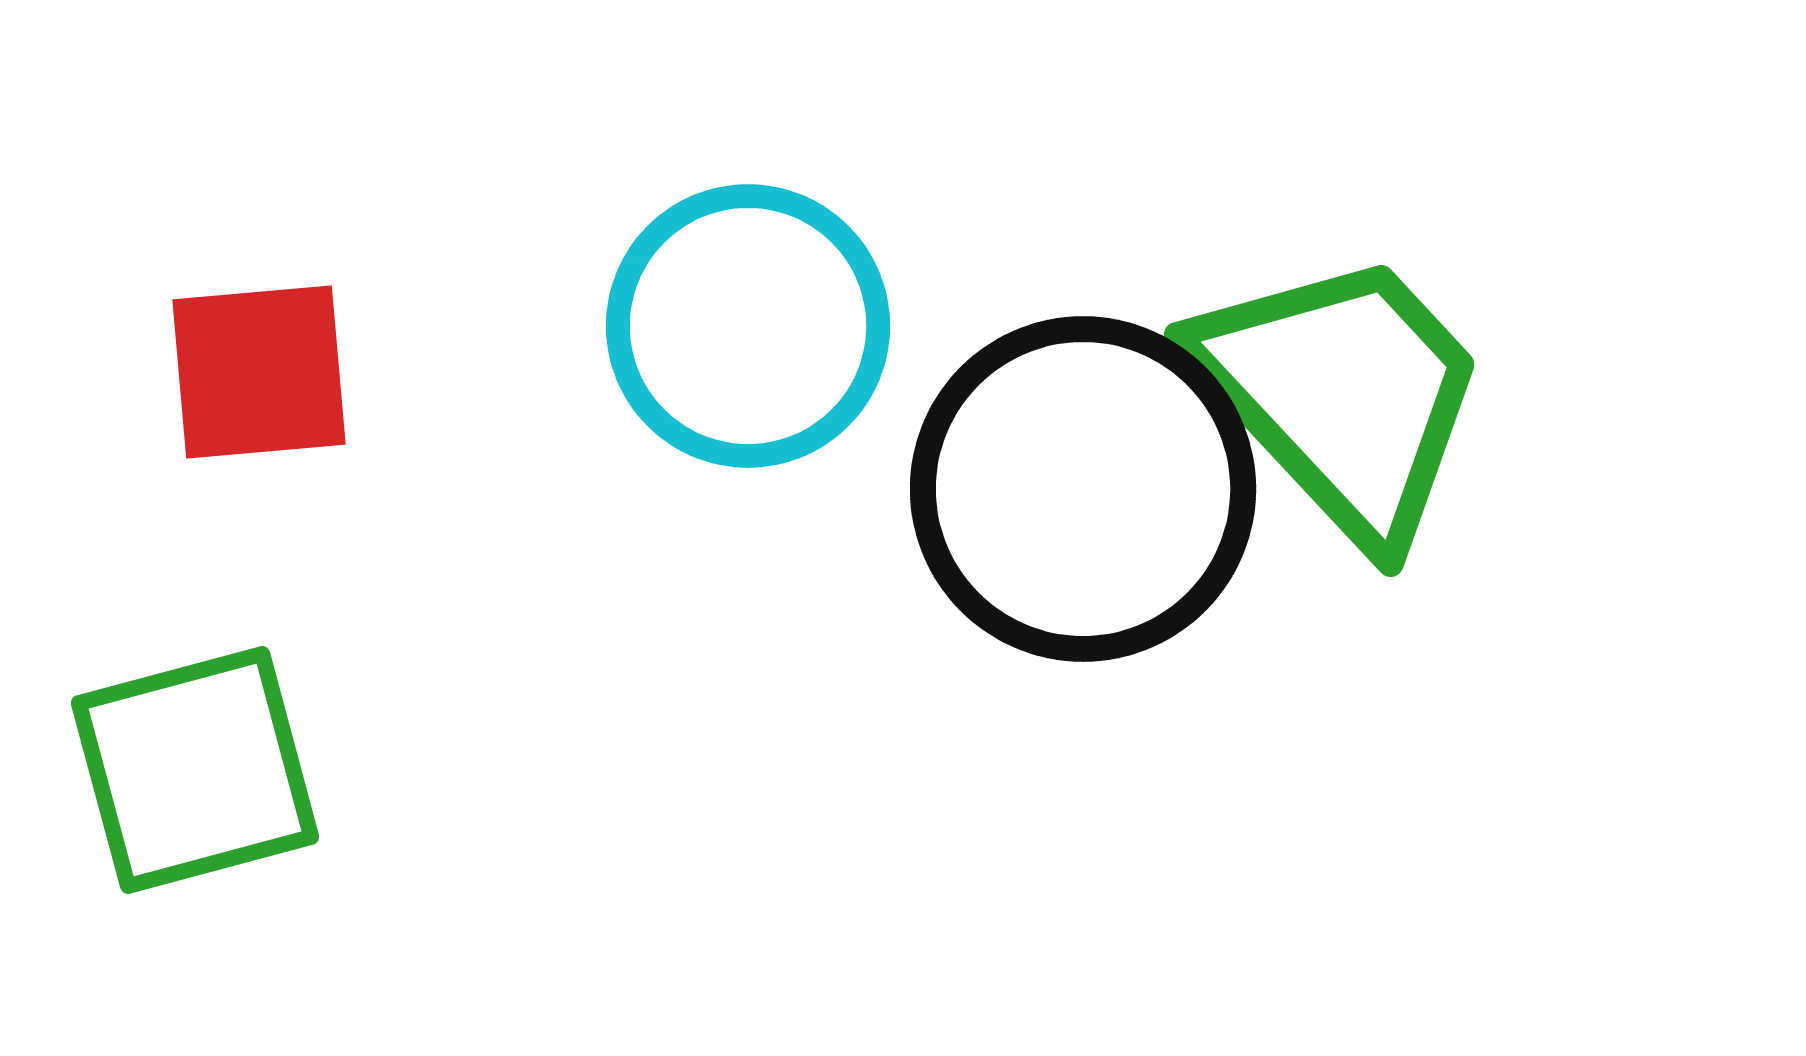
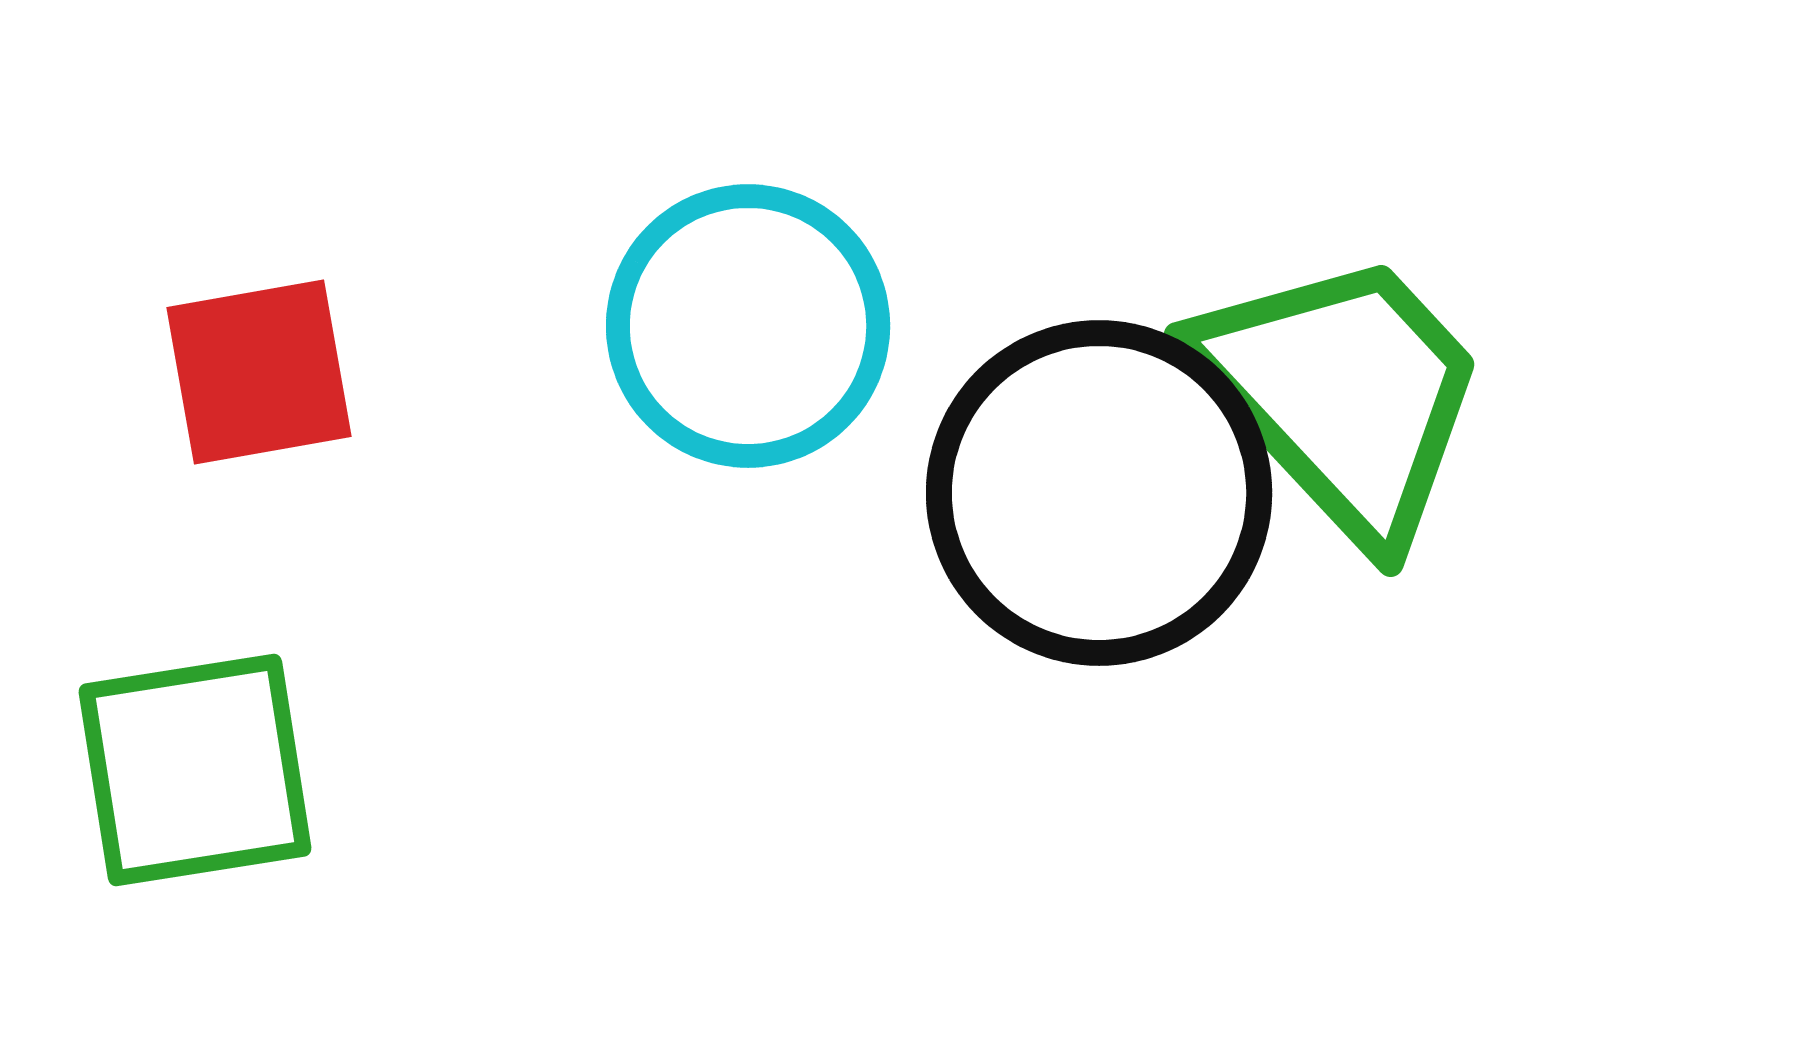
red square: rotated 5 degrees counterclockwise
black circle: moved 16 px right, 4 px down
green square: rotated 6 degrees clockwise
